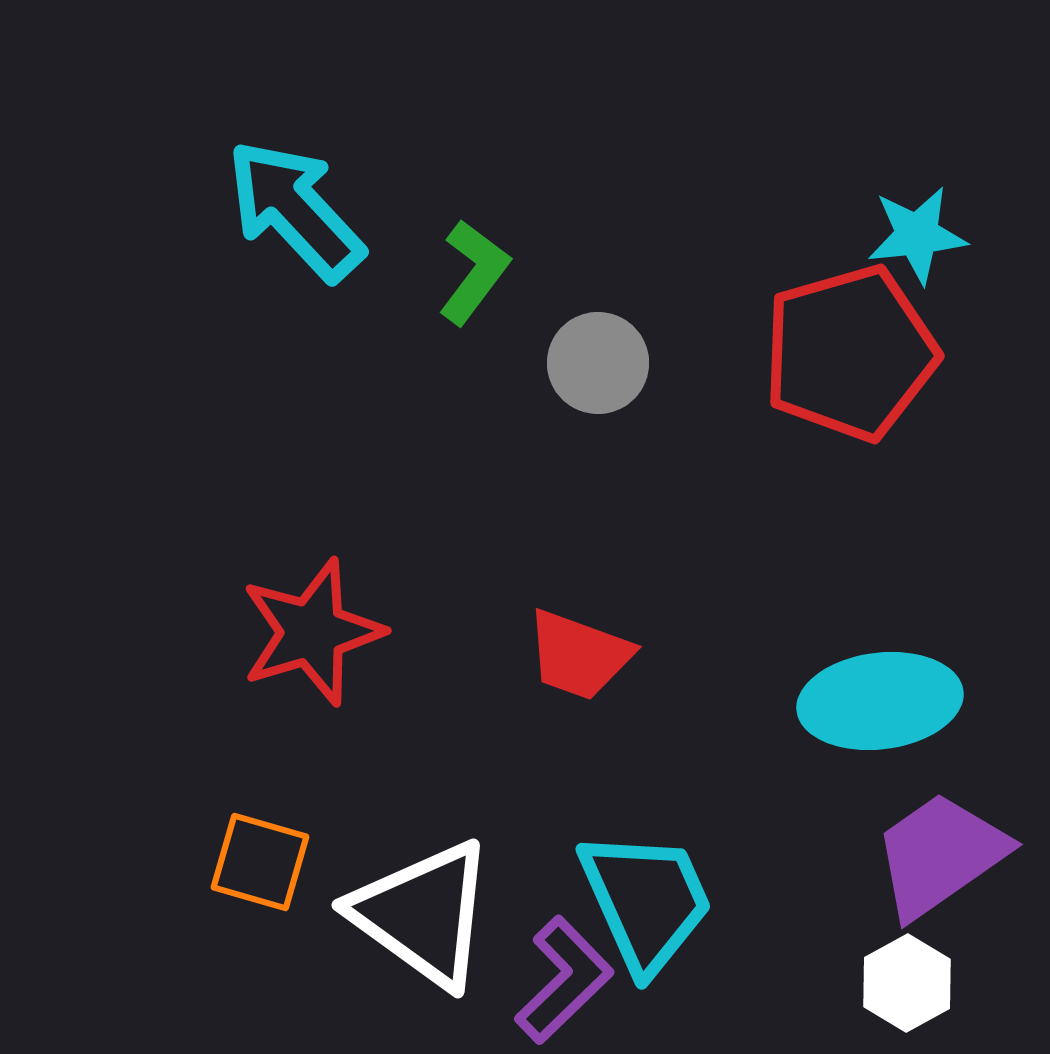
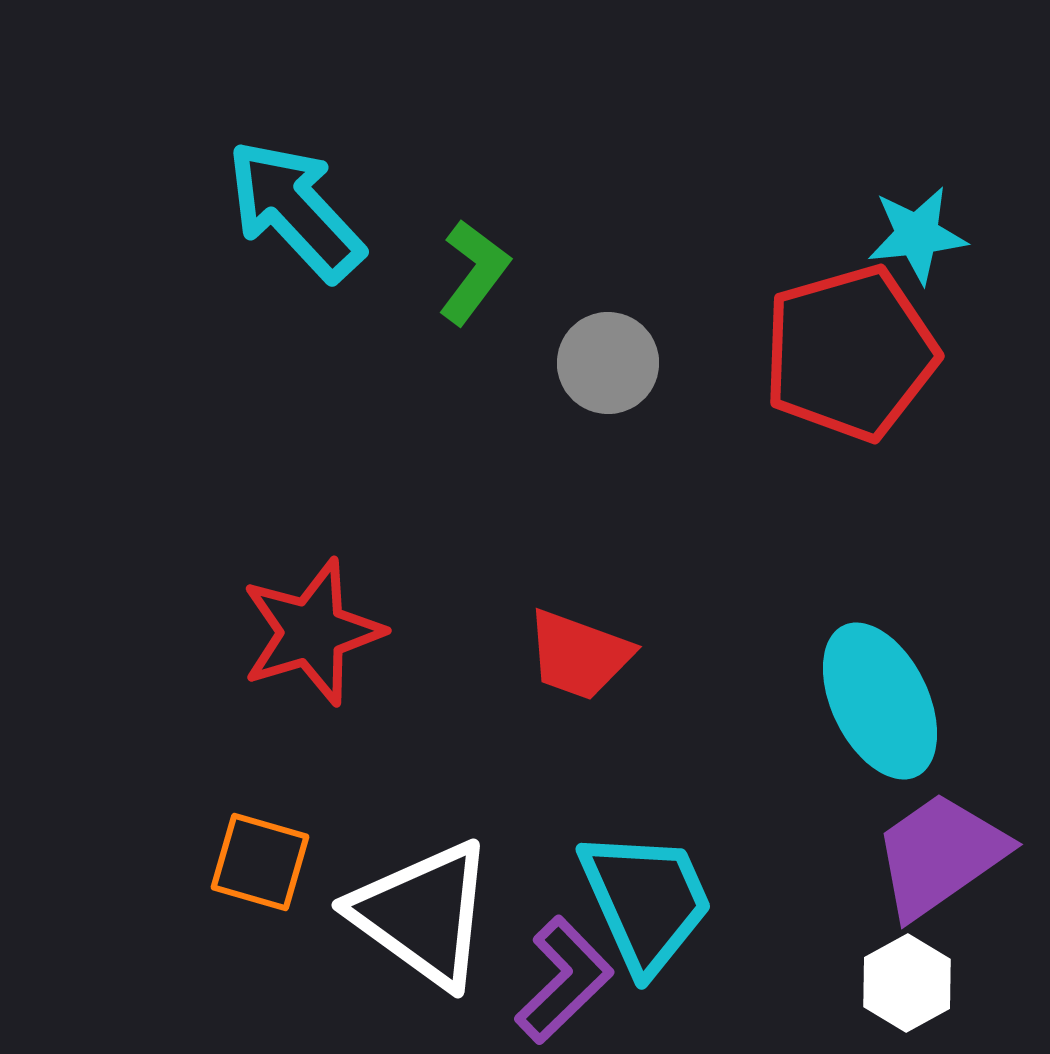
gray circle: moved 10 px right
cyan ellipse: rotated 71 degrees clockwise
